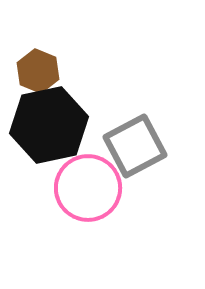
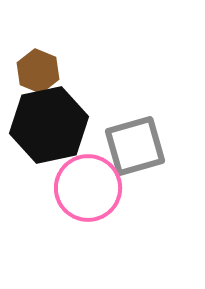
gray square: rotated 12 degrees clockwise
